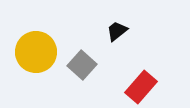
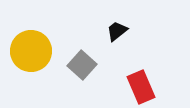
yellow circle: moved 5 px left, 1 px up
red rectangle: rotated 64 degrees counterclockwise
